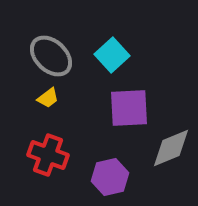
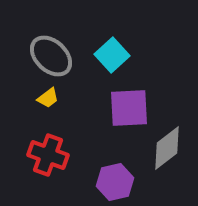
gray diamond: moved 4 px left; rotated 15 degrees counterclockwise
purple hexagon: moved 5 px right, 5 px down
